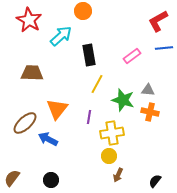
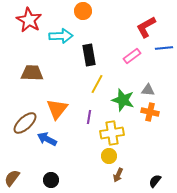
red L-shape: moved 12 px left, 6 px down
cyan arrow: rotated 40 degrees clockwise
blue arrow: moved 1 px left
